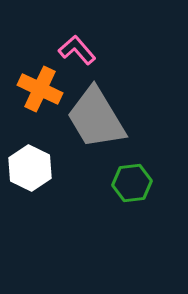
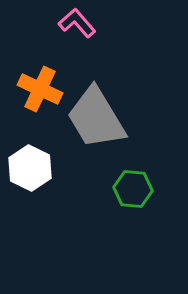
pink L-shape: moved 27 px up
green hexagon: moved 1 px right, 6 px down; rotated 12 degrees clockwise
